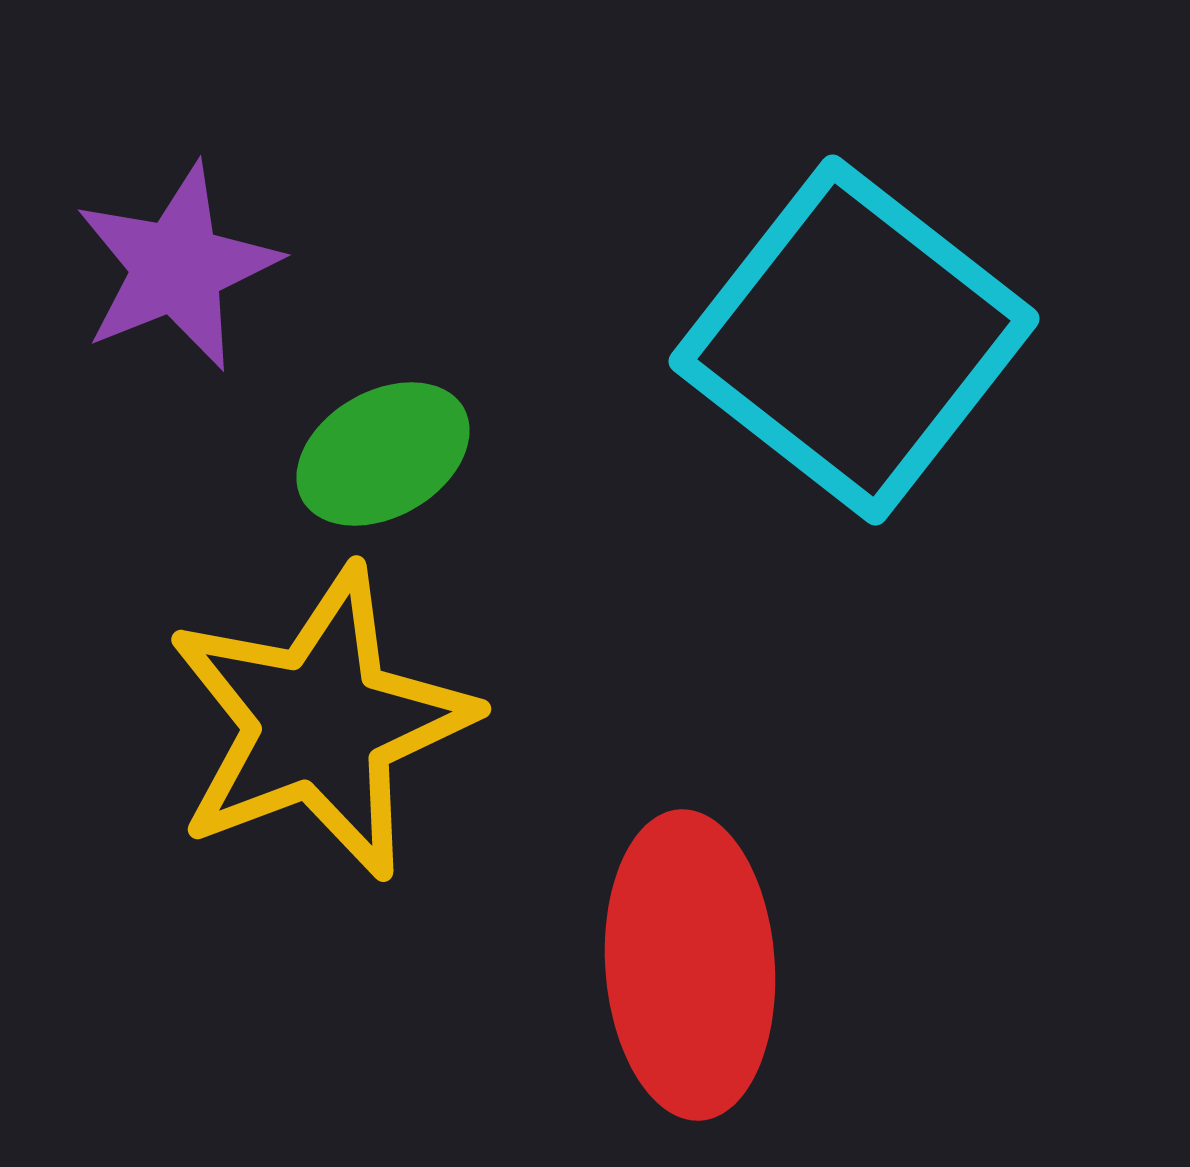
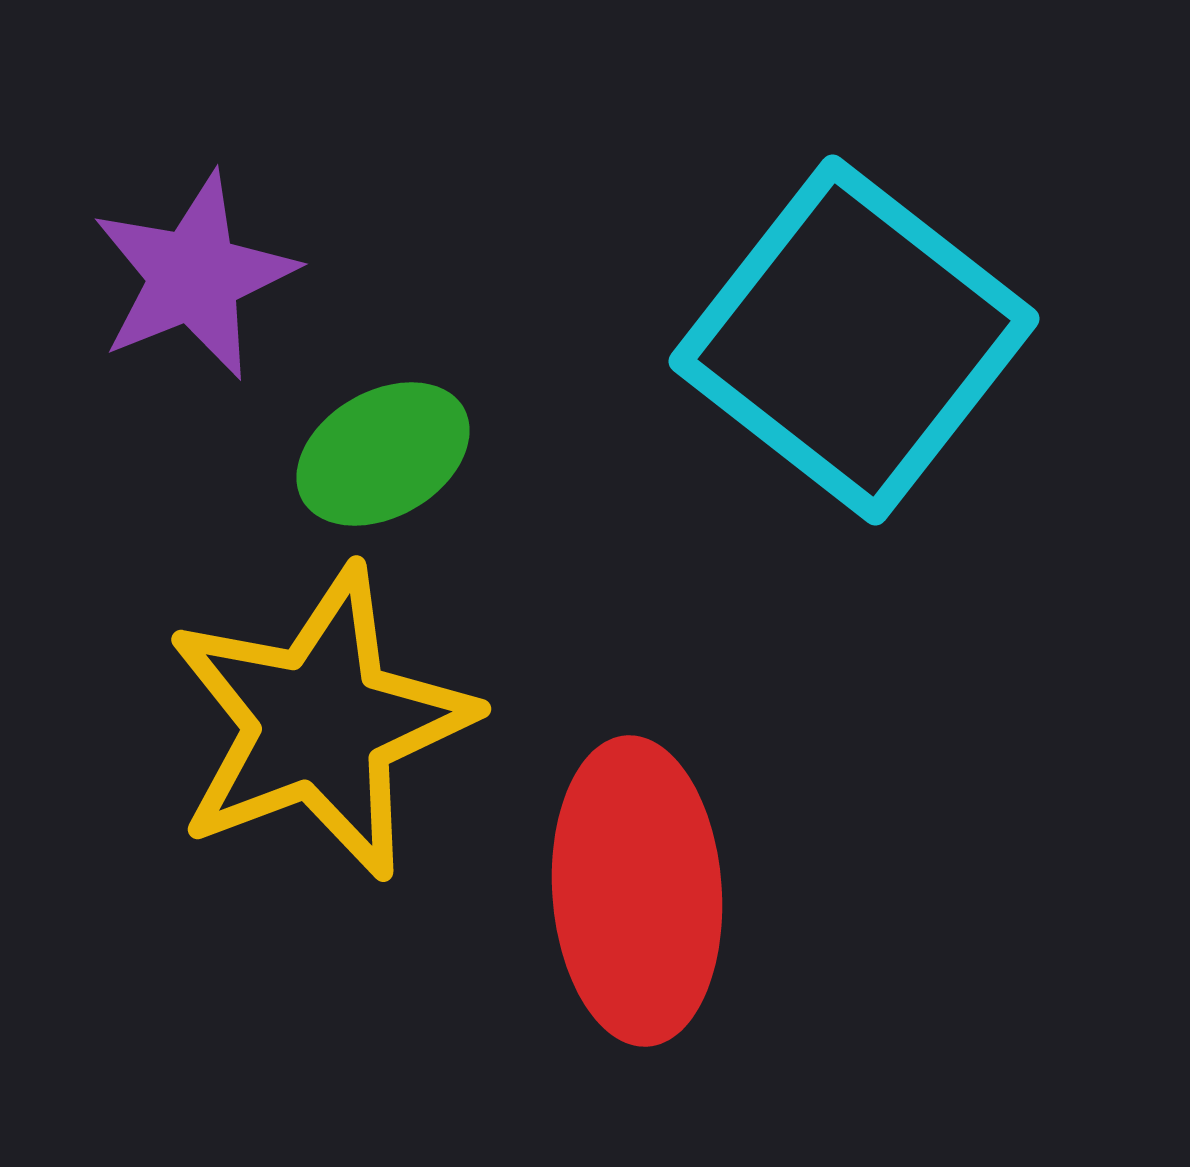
purple star: moved 17 px right, 9 px down
red ellipse: moved 53 px left, 74 px up
